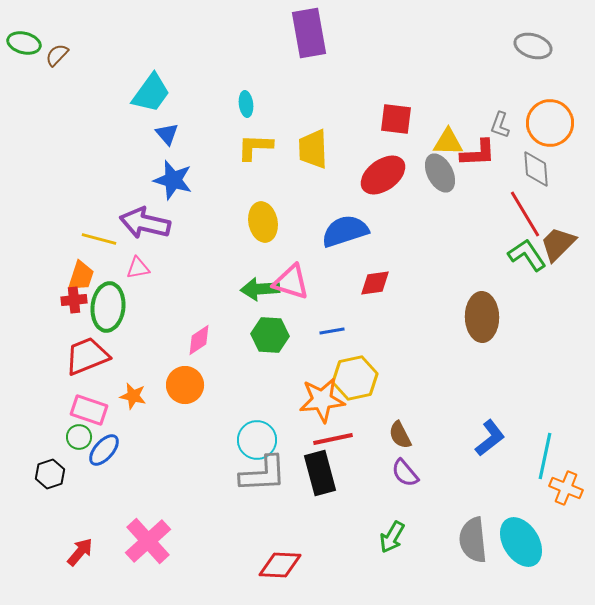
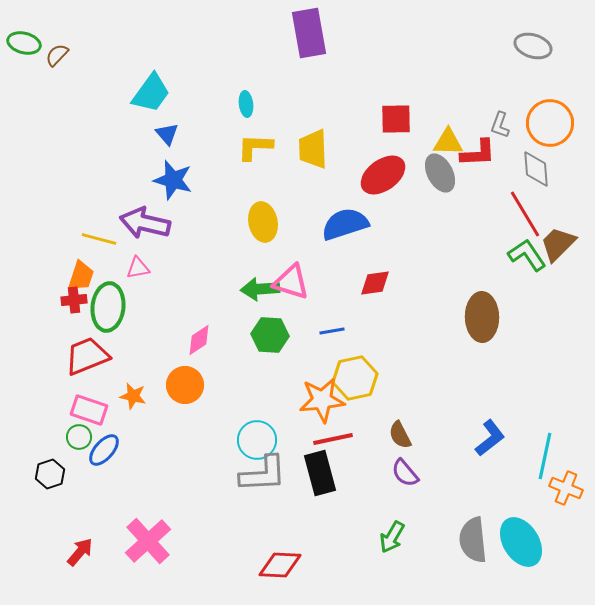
red square at (396, 119): rotated 8 degrees counterclockwise
blue semicircle at (345, 231): moved 7 px up
